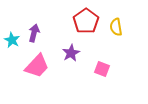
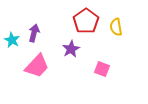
purple star: moved 4 px up
